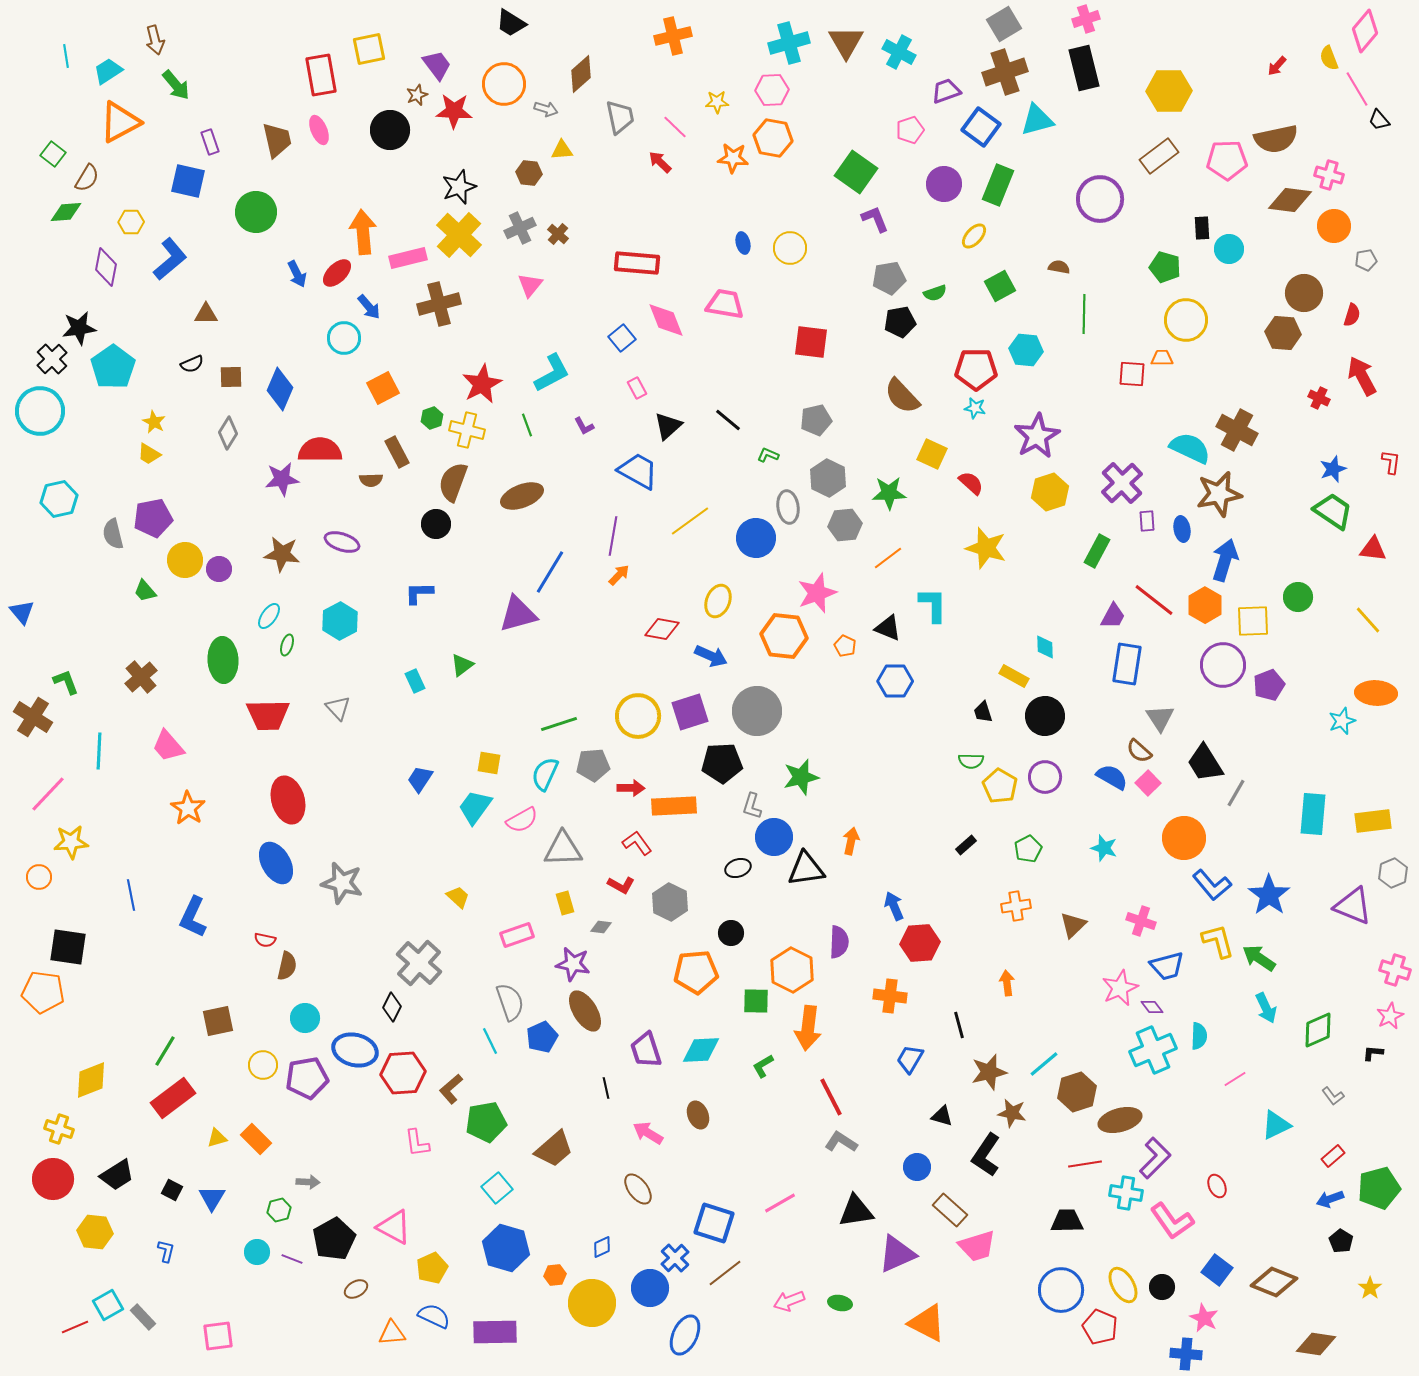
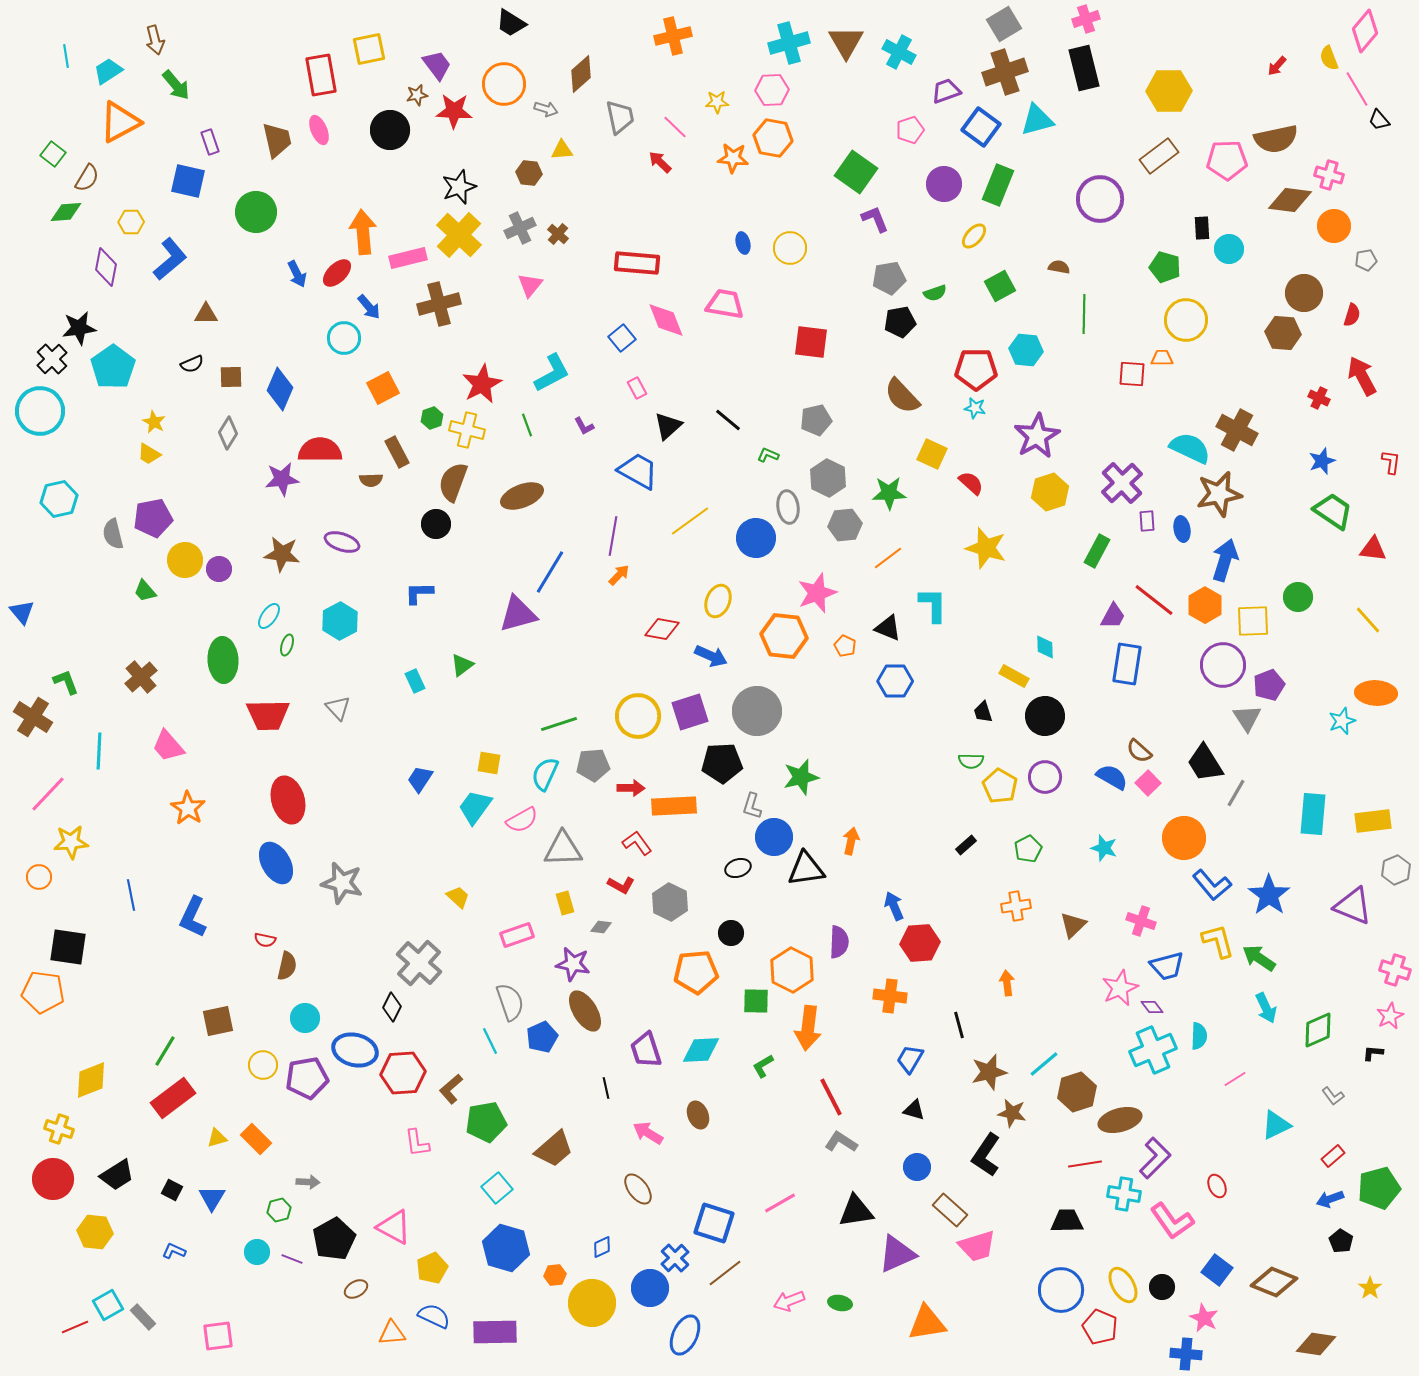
brown star at (417, 95): rotated 10 degrees clockwise
blue star at (1333, 469): moved 11 px left, 8 px up
gray triangle at (1160, 718): moved 87 px right
gray hexagon at (1393, 873): moved 3 px right, 3 px up
black triangle at (942, 1116): moved 28 px left, 6 px up
cyan cross at (1126, 1193): moved 2 px left, 1 px down
blue L-shape at (166, 1251): moved 8 px right; rotated 80 degrees counterclockwise
orange triangle at (927, 1323): rotated 36 degrees counterclockwise
